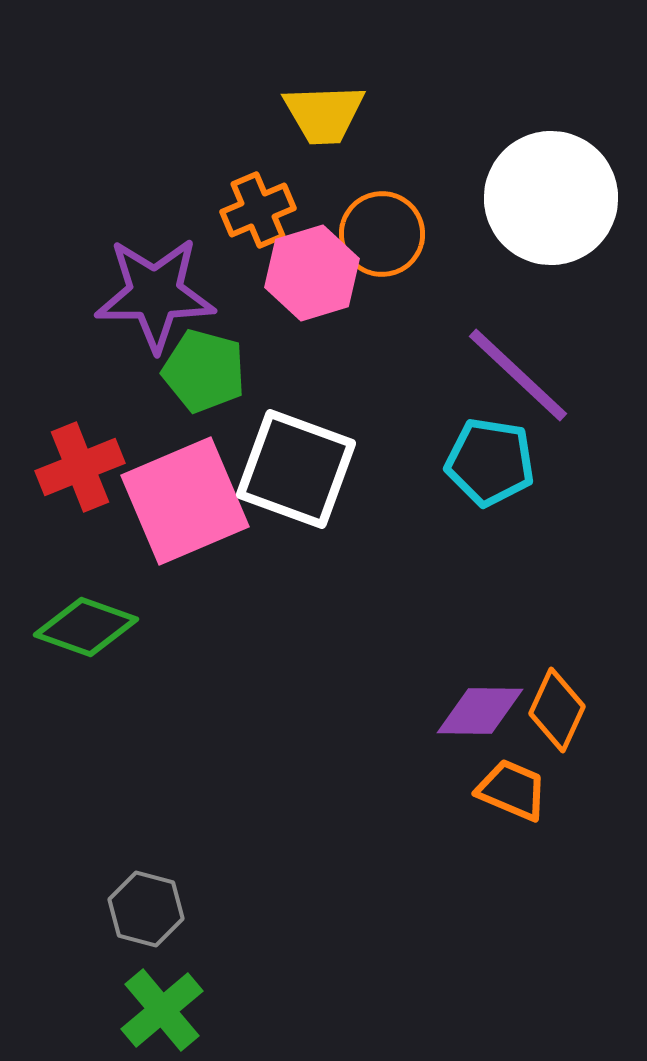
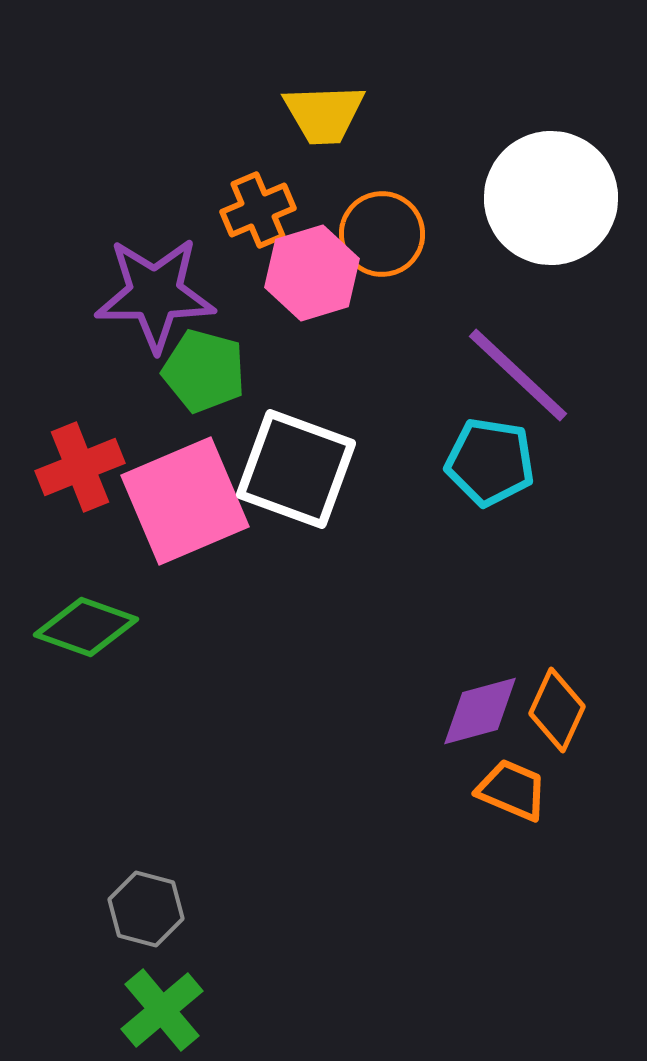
purple diamond: rotated 16 degrees counterclockwise
